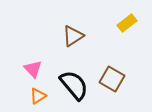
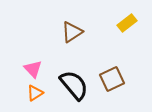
brown triangle: moved 1 px left, 4 px up
brown square: rotated 35 degrees clockwise
orange triangle: moved 3 px left, 3 px up
